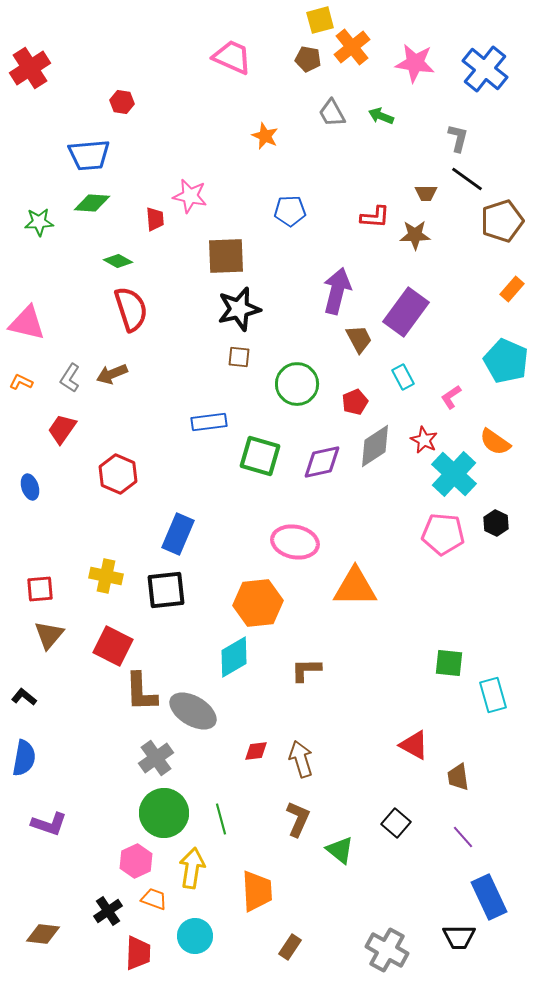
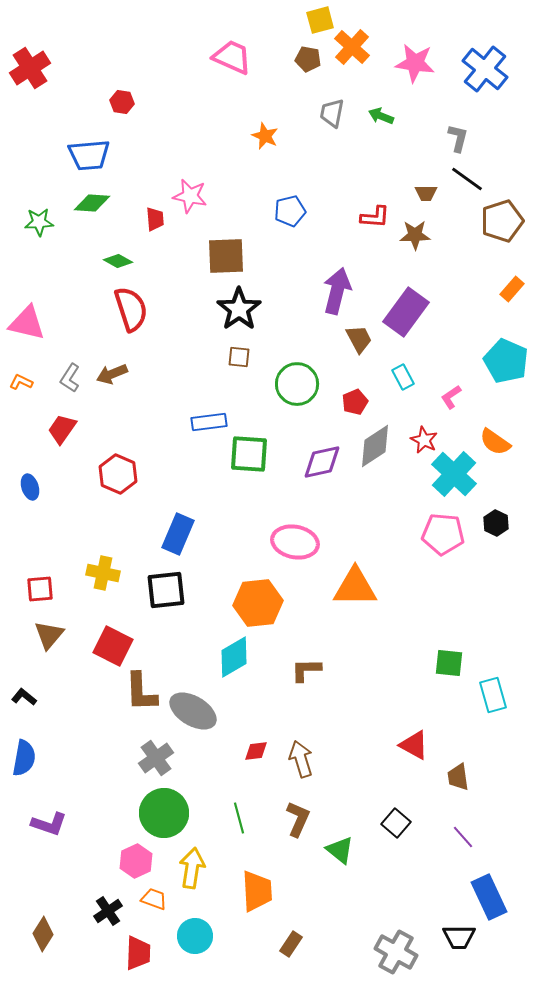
orange cross at (352, 47): rotated 9 degrees counterclockwise
gray trapezoid at (332, 113): rotated 40 degrees clockwise
blue pentagon at (290, 211): rotated 12 degrees counterclockwise
black star at (239, 309): rotated 21 degrees counterclockwise
green square at (260, 456): moved 11 px left, 2 px up; rotated 12 degrees counterclockwise
yellow cross at (106, 576): moved 3 px left, 3 px up
green line at (221, 819): moved 18 px right, 1 px up
brown diamond at (43, 934): rotated 64 degrees counterclockwise
brown rectangle at (290, 947): moved 1 px right, 3 px up
gray cross at (387, 950): moved 9 px right, 2 px down
